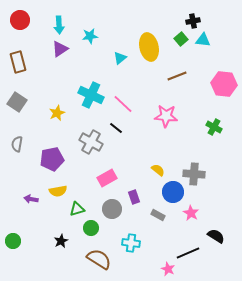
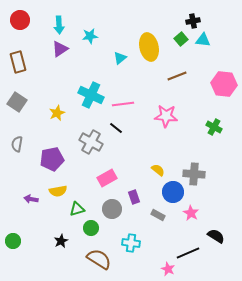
pink line at (123, 104): rotated 50 degrees counterclockwise
